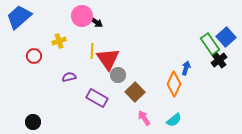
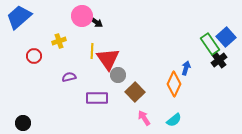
purple rectangle: rotated 30 degrees counterclockwise
black circle: moved 10 px left, 1 px down
